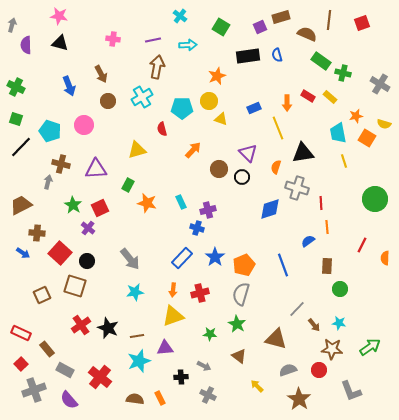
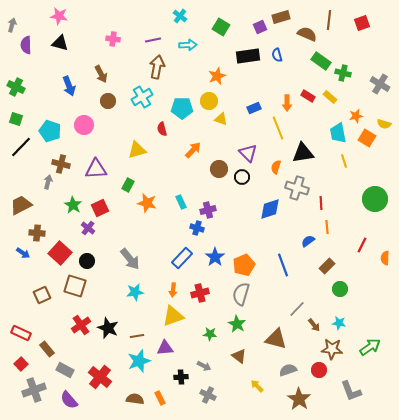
brown rectangle at (327, 266): rotated 42 degrees clockwise
